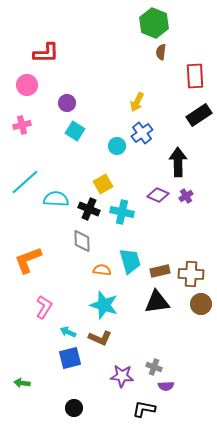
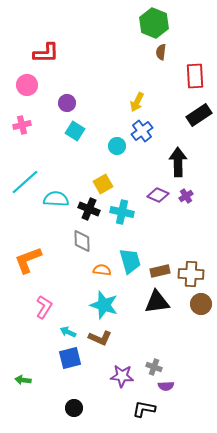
blue cross: moved 2 px up
green arrow: moved 1 px right, 3 px up
